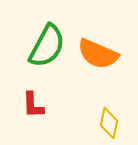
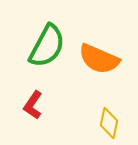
orange semicircle: moved 1 px right, 5 px down
red L-shape: rotated 36 degrees clockwise
